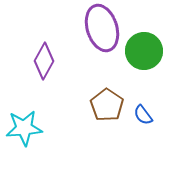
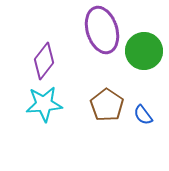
purple ellipse: moved 2 px down
purple diamond: rotated 9 degrees clockwise
cyan star: moved 20 px right, 24 px up
